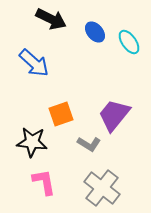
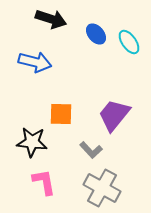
black arrow: rotated 8 degrees counterclockwise
blue ellipse: moved 1 px right, 2 px down
blue arrow: moved 1 px right, 1 px up; rotated 28 degrees counterclockwise
orange square: rotated 20 degrees clockwise
gray L-shape: moved 2 px right, 6 px down; rotated 15 degrees clockwise
gray cross: rotated 9 degrees counterclockwise
